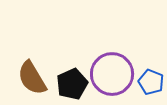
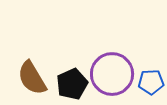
blue pentagon: rotated 25 degrees counterclockwise
